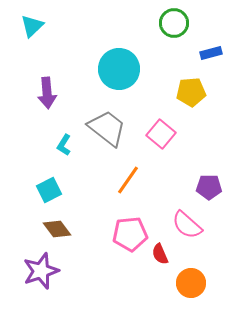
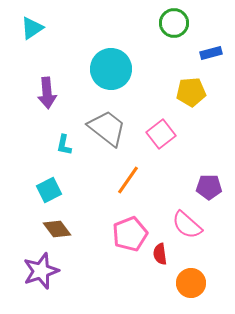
cyan triangle: moved 2 px down; rotated 10 degrees clockwise
cyan circle: moved 8 px left
pink square: rotated 12 degrees clockwise
cyan L-shape: rotated 20 degrees counterclockwise
pink pentagon: rotated 16 degrees counterclockwise
red semicircle: rotated 15 degrees clockwise
